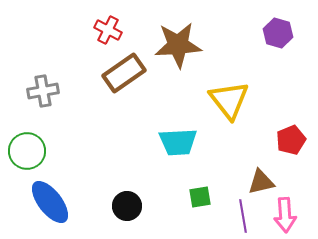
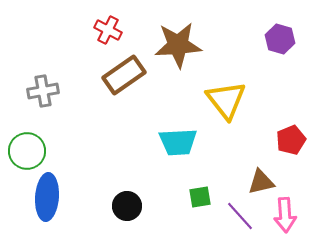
purple hexagon: moved 2 px right, 6 px down
brown rectangle: moved 2 px down
yellow triangle: moved 3 px left
blue ellipse: moved 3 px left, 5 px up; rotated 42 degrees clockwise
purple line: moved 3 px left; rotated 32 degrees counterclockwise
